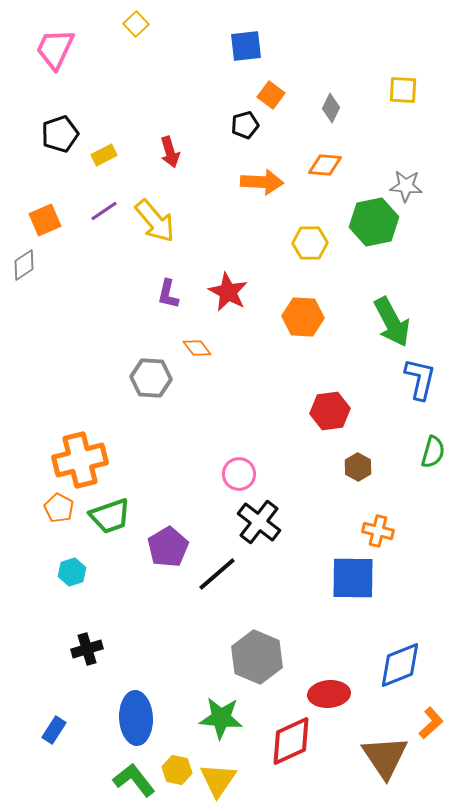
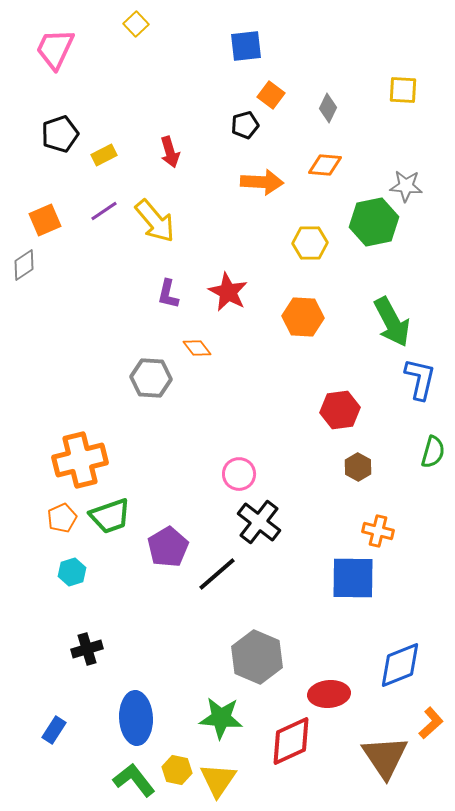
gray diamond at (331, 108): moved 3 px left
red hexagon at (330, 411): moved 10 px right, 1 px up
orange pentagon at (59, 508): moved 3 px right, 10 px down; rotated 20 degrees clockwise
